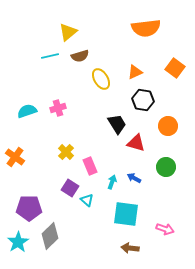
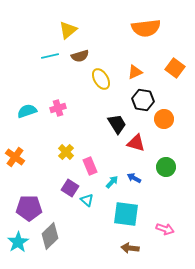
yellow triangle: moved 2 px up
orange circle: moved 4 px left, 7 px up
cyan arrow: rotated 24 degrees clockwise
